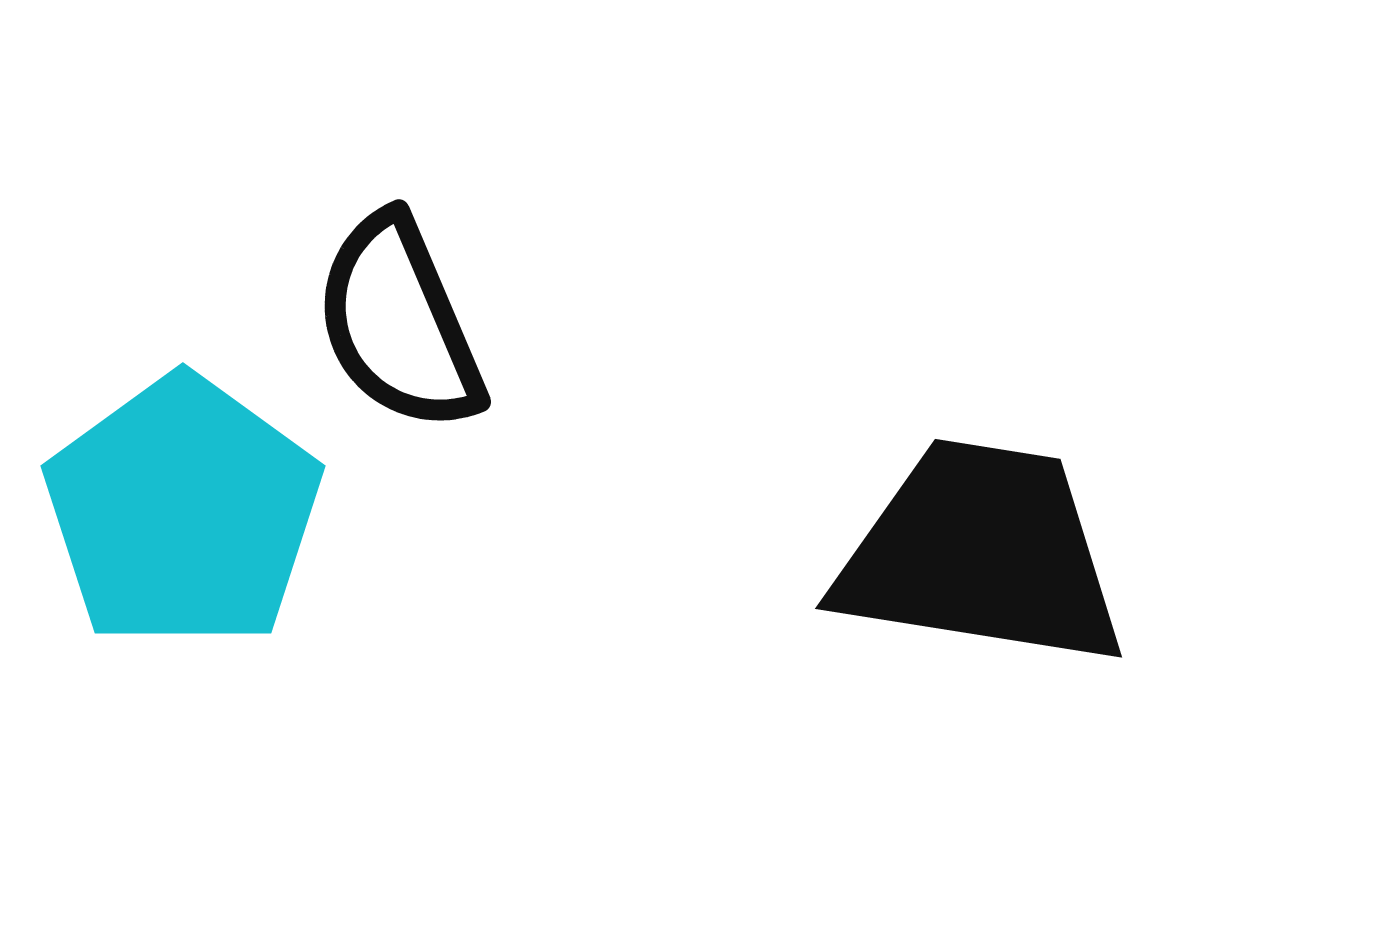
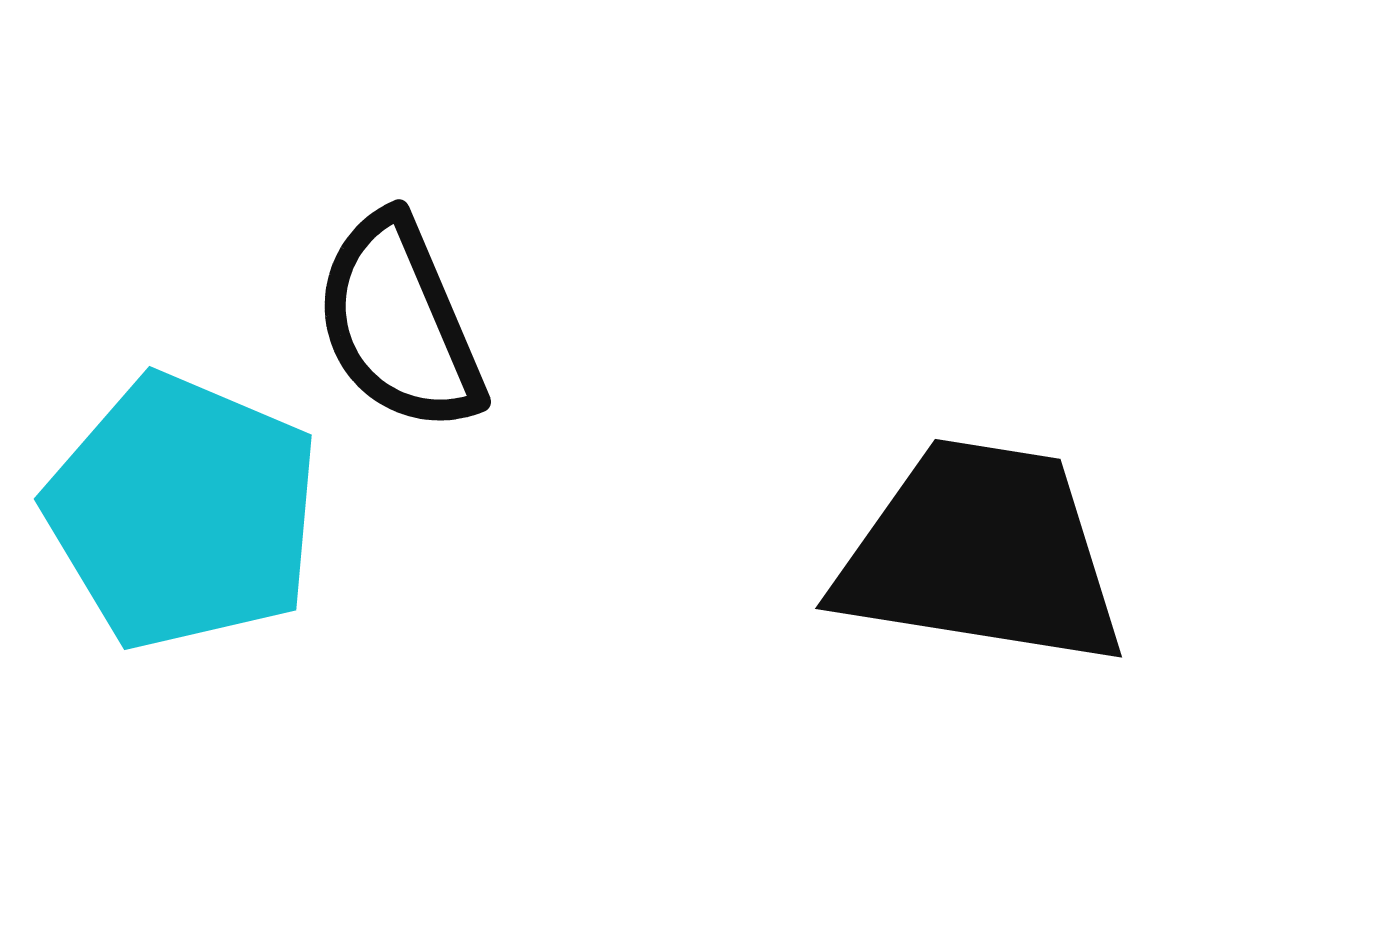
cyan pentagon: rotated 13 degrees counterclockwise
